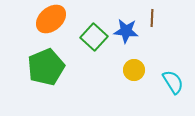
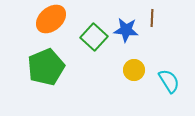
blue star: moved 1 px up
cyan semicircle: moved 4 px left, 1 px up
